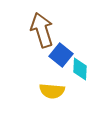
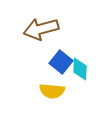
brown arrow: moved 1 px left, 1 px up; rotated 88 degrees counterclockwise
blue square: moved 7 px down
